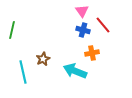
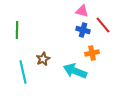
pink triangle: rotated 40 degrees counterclockwise
green line: moved 5 px right; rotated 12 degrees counterclockwise
